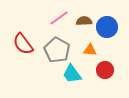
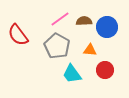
pink line: moved 1 px right, 1 px down
red semicircle: moved 5 px left, 9 px up
gray pentagon: moved 4 px up
